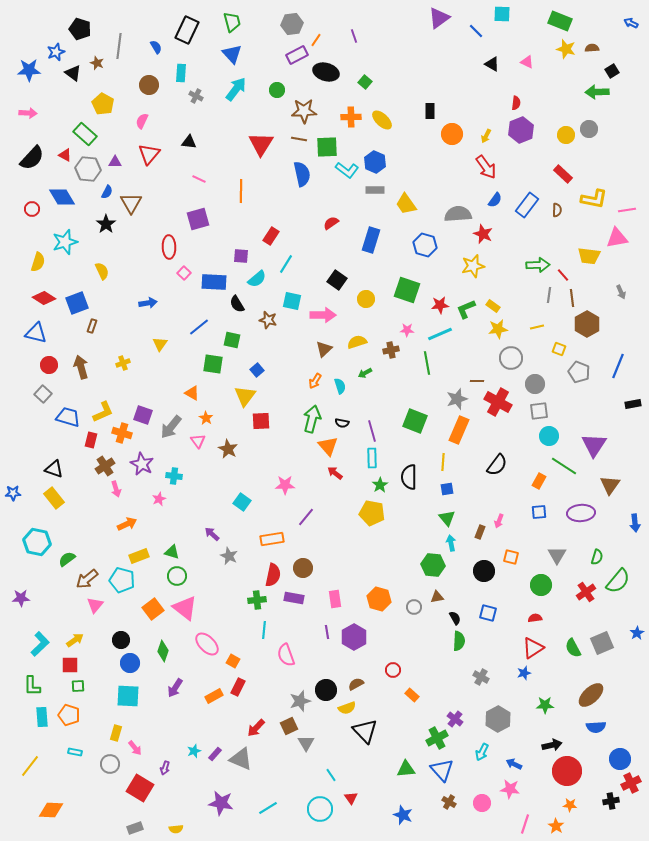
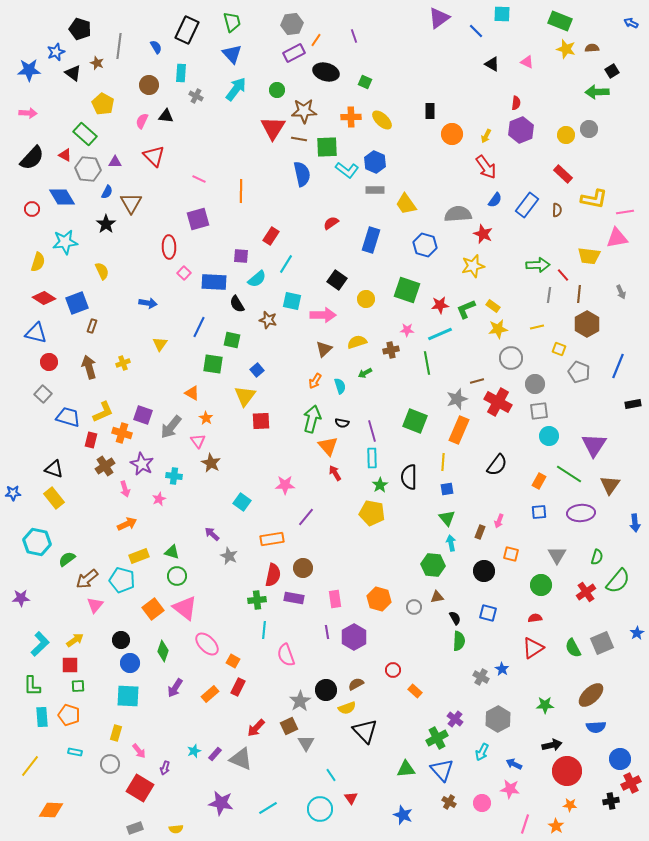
purple rectangle at (297, 55): moved 3 px left, 2 px up
green square at (365, 82): rotated 16 degrees counterclockwise
black triangle at (189, 142): moved 23 px left, 26 px up
red triangle at (261, 144): moved 12 px right, 16 px up
red triangle at (149, 154): moved 5 px right, 2 px down; rotated 25 degrees counterclockwise
pink line at (627, 210): moved 2 px left, 2 px down
cyan star at (65, 242): rotated 10 degrees clockwise
brown line at (572, 298): moved 7 px right, 4 px up; rotated 12 degrees clockwise
blue arrow at (148, 303): rotated 18 degrees clockwise
blue line at (199, 327): rotated 25 degrees counterclockwise
red circle at (49, 365): moved 3 px up
brown arrow at (81, 367): moved 8 px right
brown line at (477, 381): rotated 16 degrees counterclockwise
brown star at (228, 449): moved 17 px left, 14 px down
green line at (564, 466): moved 5 px right, 8 px down
red arrow at (335, 473): rotated 21 degrees clockwise
pink arrow at (116, 489): moved 9 px right
orange square at (511, 557): moved 3 px up
blue star at (524, 673): moved 22 px left, 4 px up; rotated 24 degrees counterclockwise
orange rectangle at (412, 695): moved 3 px right, 4 px up
orange rectangle at (214, 696): moved 4 px left, 2 px up; rotated 12 degrees counterclockwise
gray star at (300, 701): rotated 15 degrees counterclockwise
pink arrow at (135, 748): moved 4 px right, 3 px down
